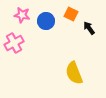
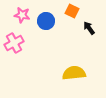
orange square: moved 1 px right, 3 px up
yellow semicircle: rotated 105 degrees clockwise
